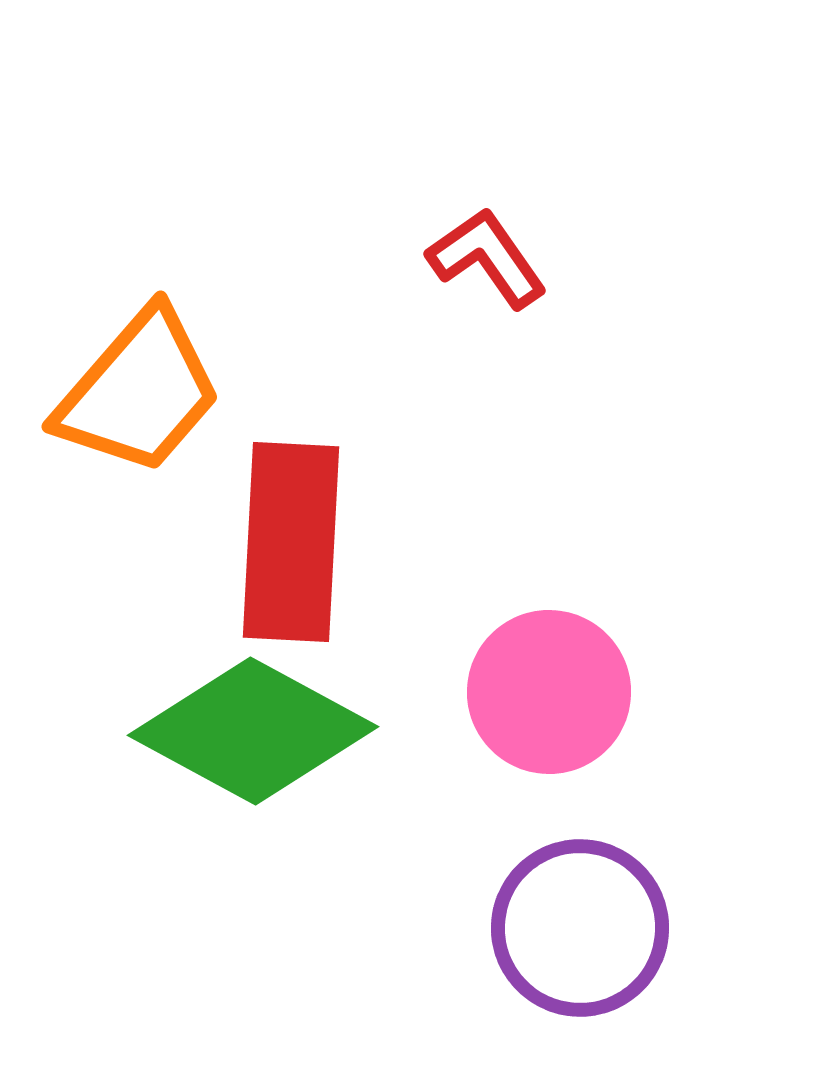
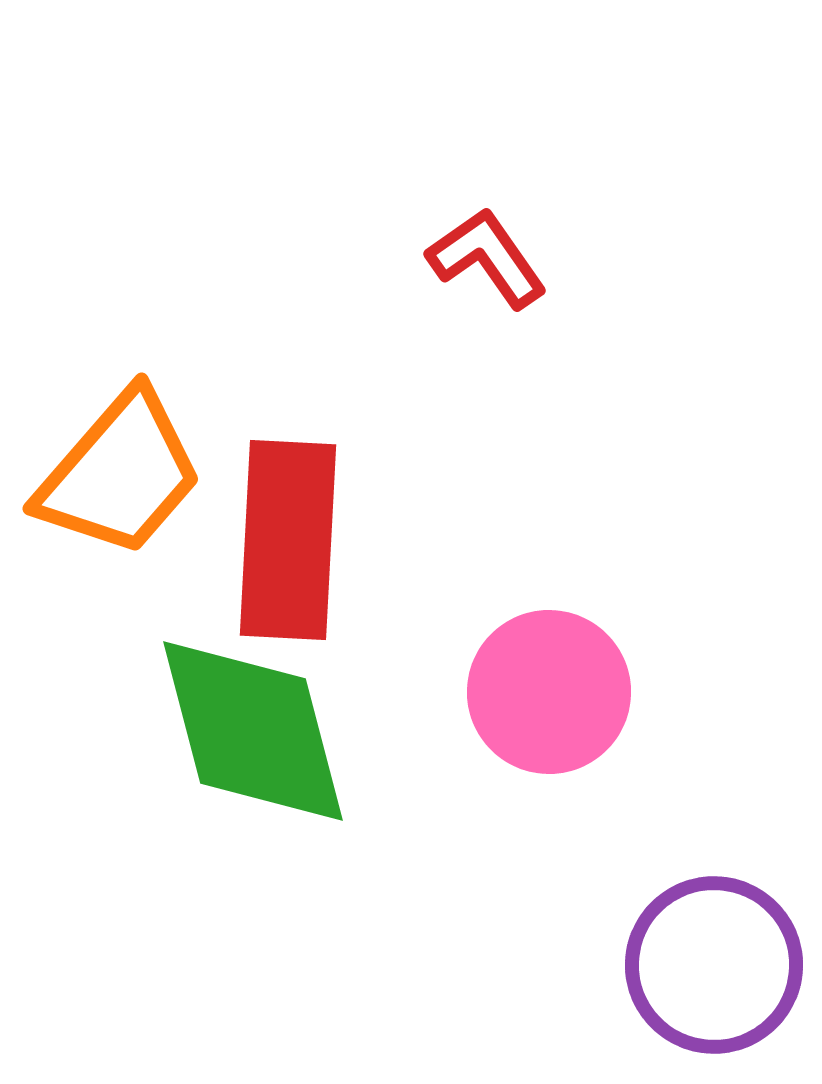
orange trapezoid: moved 19 px left, 82 px down
red rectangle: moved 3 px left, 2 px up
green diamond: rotated 47 degrees clockwise
purple circle: moved 134 px right, 37 px down
